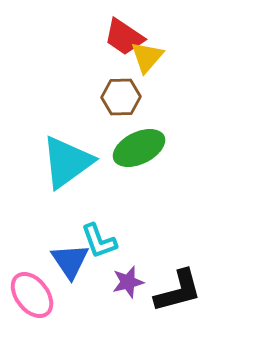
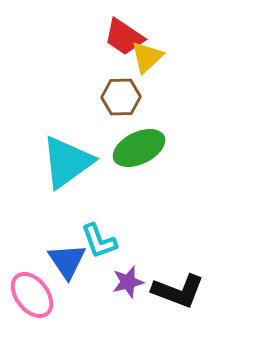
yellow triangle: rotated 6 degrees clockwise
blue triangle: moved 3 px left
black L-shape: rotated 36 degrees clockwise
